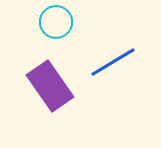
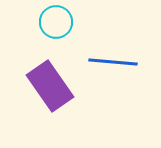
blue line: rotated 36 degrees clockwise
